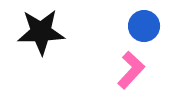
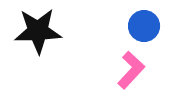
black star: moved 3 px left, 1 px up
